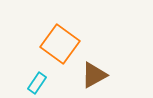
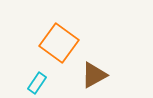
orange square: moved 1 px left, 1 px up
